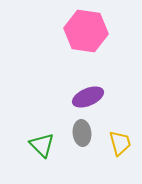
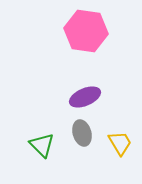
purple ellipse: moved 3 px left
gray ellipse: rotated 10 degrees counterclockwise
yellow trapezoid: rotated 16 degrees counterclockwise
